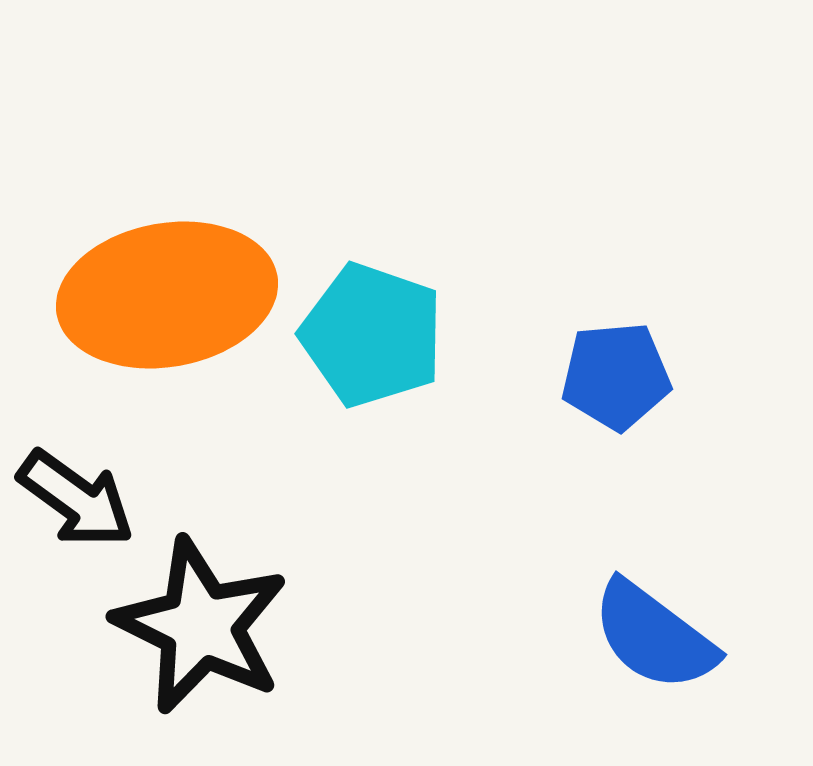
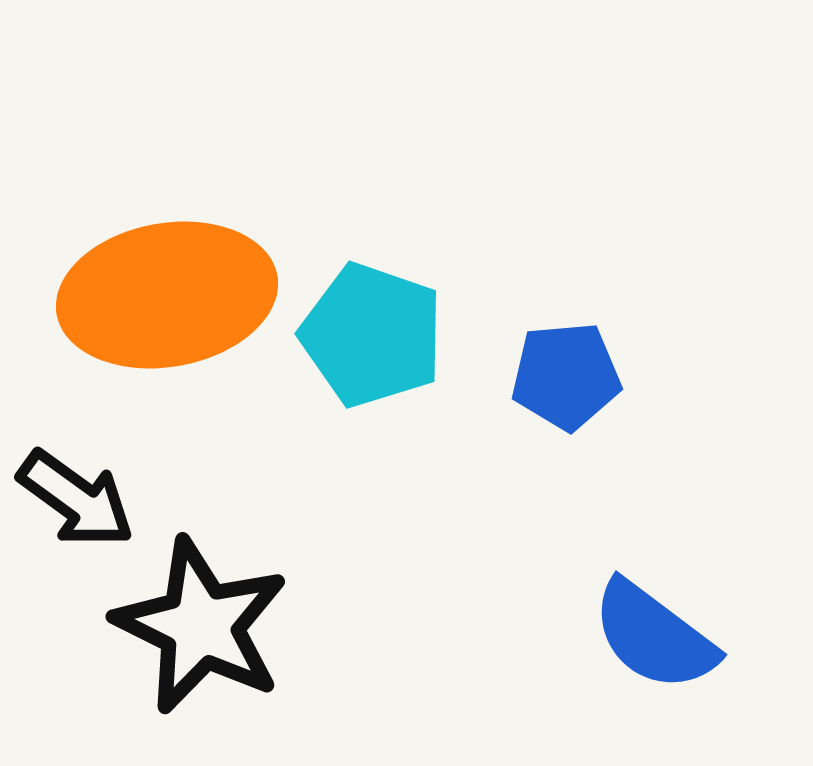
blue pentagon: moved 50 px left
